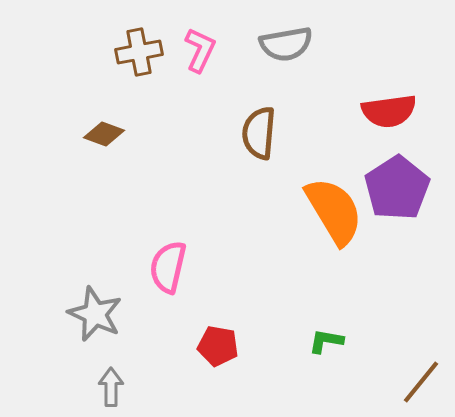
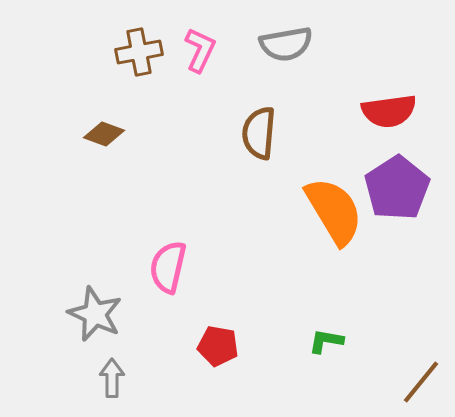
gray arrow: moved 1 px right, 9 px up
